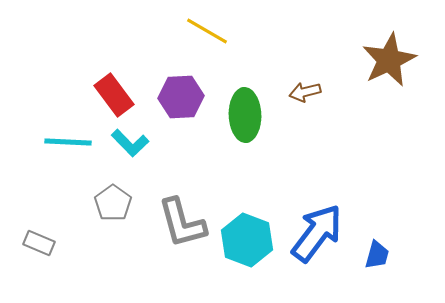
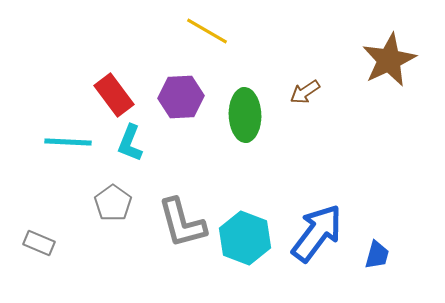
brown arrow: rotated 20 degrees counterclockwise
cyan L-shape: rotated 66 degrees clockwise
cyan hexagon: moved 2 px left, 2 px up
